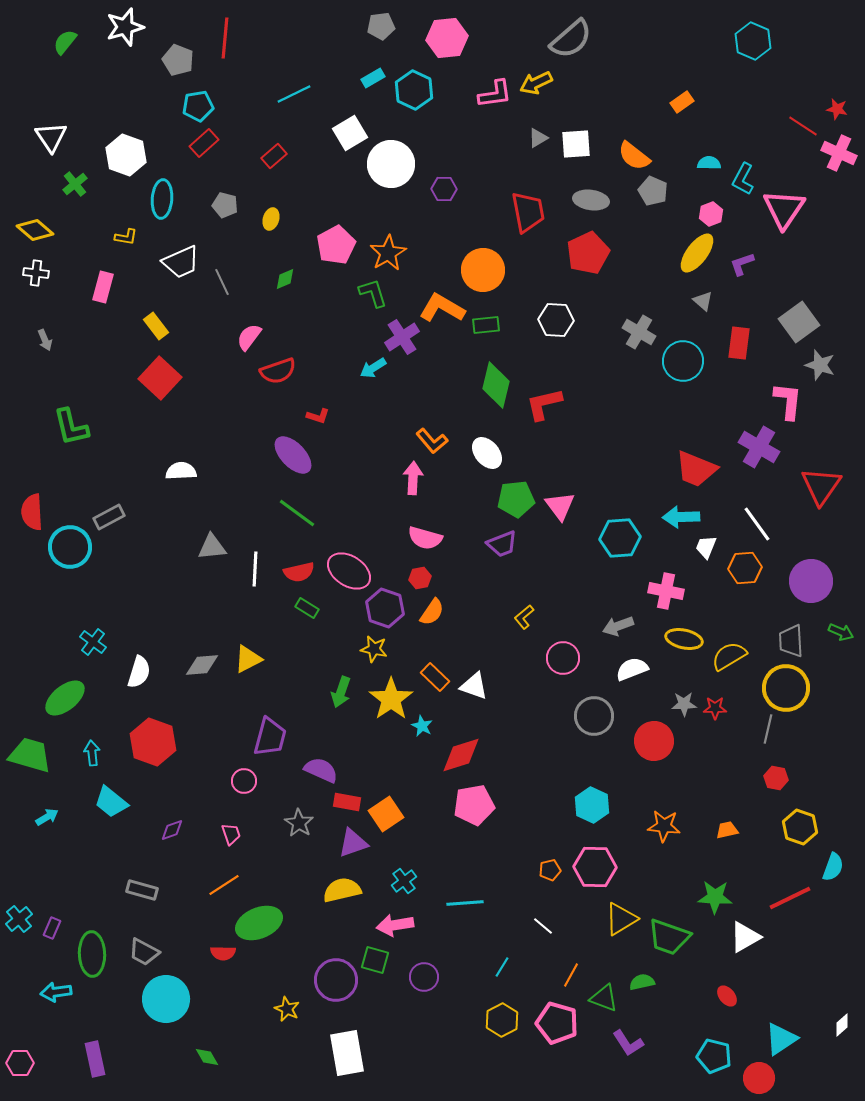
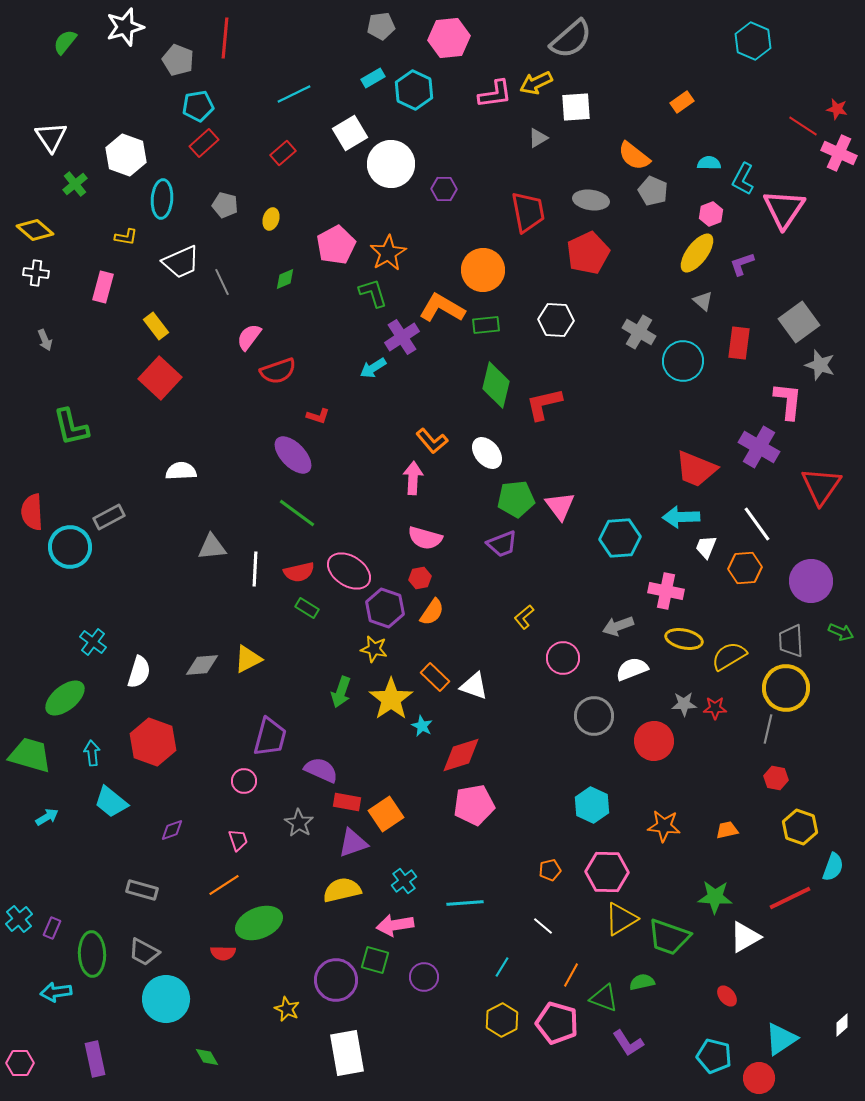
pink hexagon at (447, 38): moved 2 px right
white square at (576, 144): moved 37 px up
red rectangle at (274, 156): moved 9 px right, 3 px up
pink trapezoid at (231, 834): moved 7 px right, 6 px down
pink hexagon at (595, 867): moved 12 px right, 5 px down
